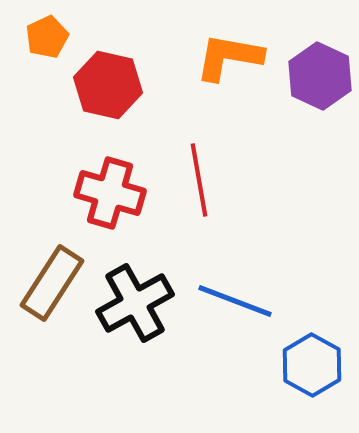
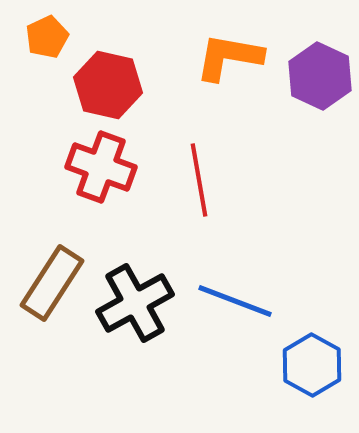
red cross: moved 9 px left, 26 px up; rotated 4 degrees clockwise
